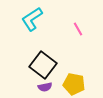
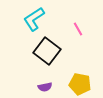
cyan L-shape: moved 2 px right
black square: moved 4 px right, 14 px up
yellow pentagon: moved 6 px right
